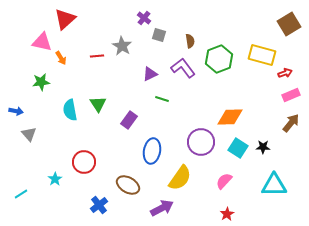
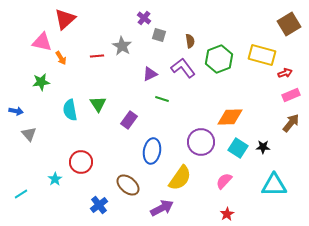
red circle: moved 3 px left
brown ellipse: rotated 10 degrees clockwise
